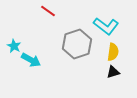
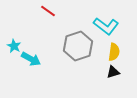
gray hexagon: moved 1 px right, 2 px down
yellow semicircle: moved 1 px right
cyan arrow: moved 1 px up
